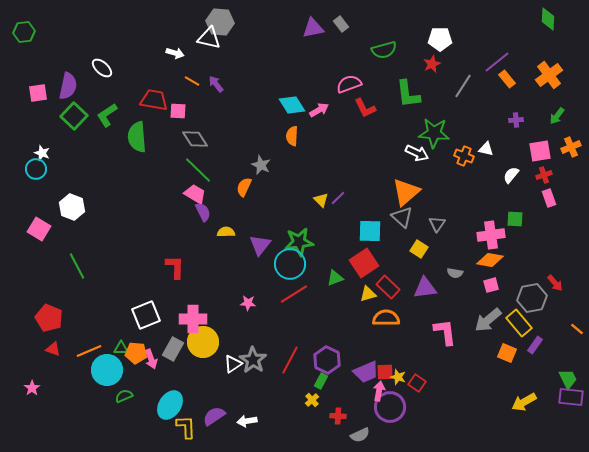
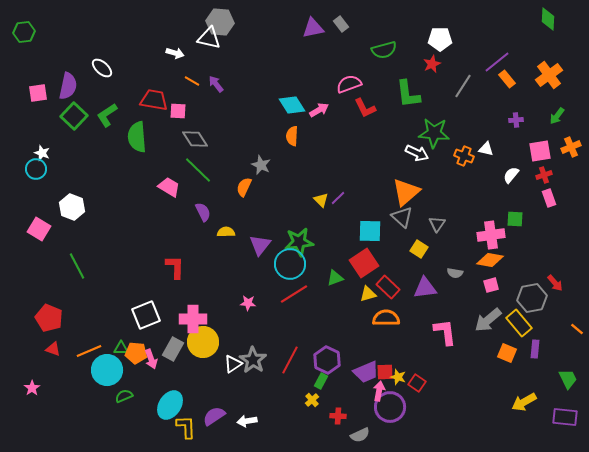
pink trapezoid at (195, 194): moved 26 px left, 7 px up
purple rectangle at (535, 345): moved 4 px down; rotated 30 degrees counterclockwise
purple rectangle at (571, 397): moved 6 px left, 20 px down
